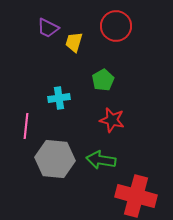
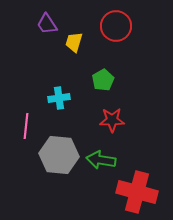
purple trapezoid: moved 1 px left, 4 px up; rotated 30 degrees clockwise
red star: rotated 15 degrees counterclockwise
gray hexagon: moved 4 px right, 4 px up
red cross: moved 1 px right, 4 px up
